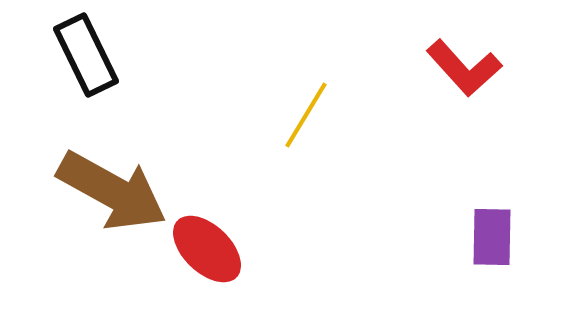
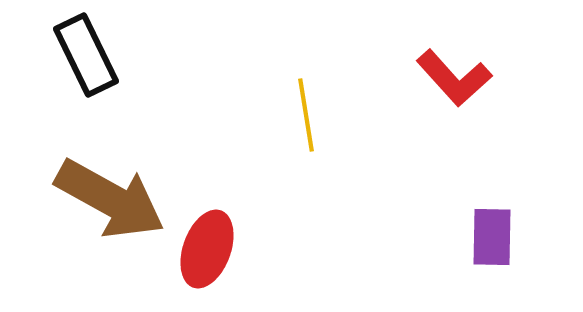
red L-shape: moved 10 px left, 10 px down
yellow line: rotated 40 degrees counterclockwise
brown arrow: moved 2 px left, 8 px down
red ellipse: rotated 66 degrees clockwise
